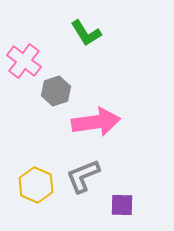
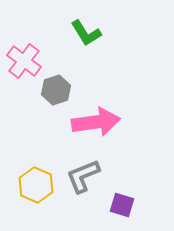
gray hexagon: moved 1 px up
purple square: rotated 15 degrees clockwise
